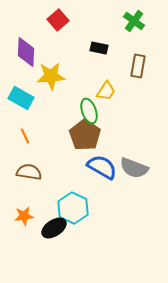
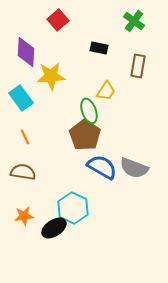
cyan rectangle: rotated 25 degrees clockwise
orange line: moved 1 px down
brown semicircle: moved 6 px left
